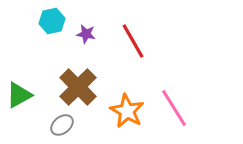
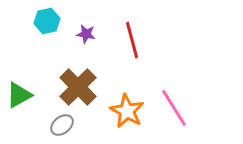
cyan hexagon: moved 5 px left
red line: moved 1 px left, 1 px up; rotated 15 degrees clockwise
